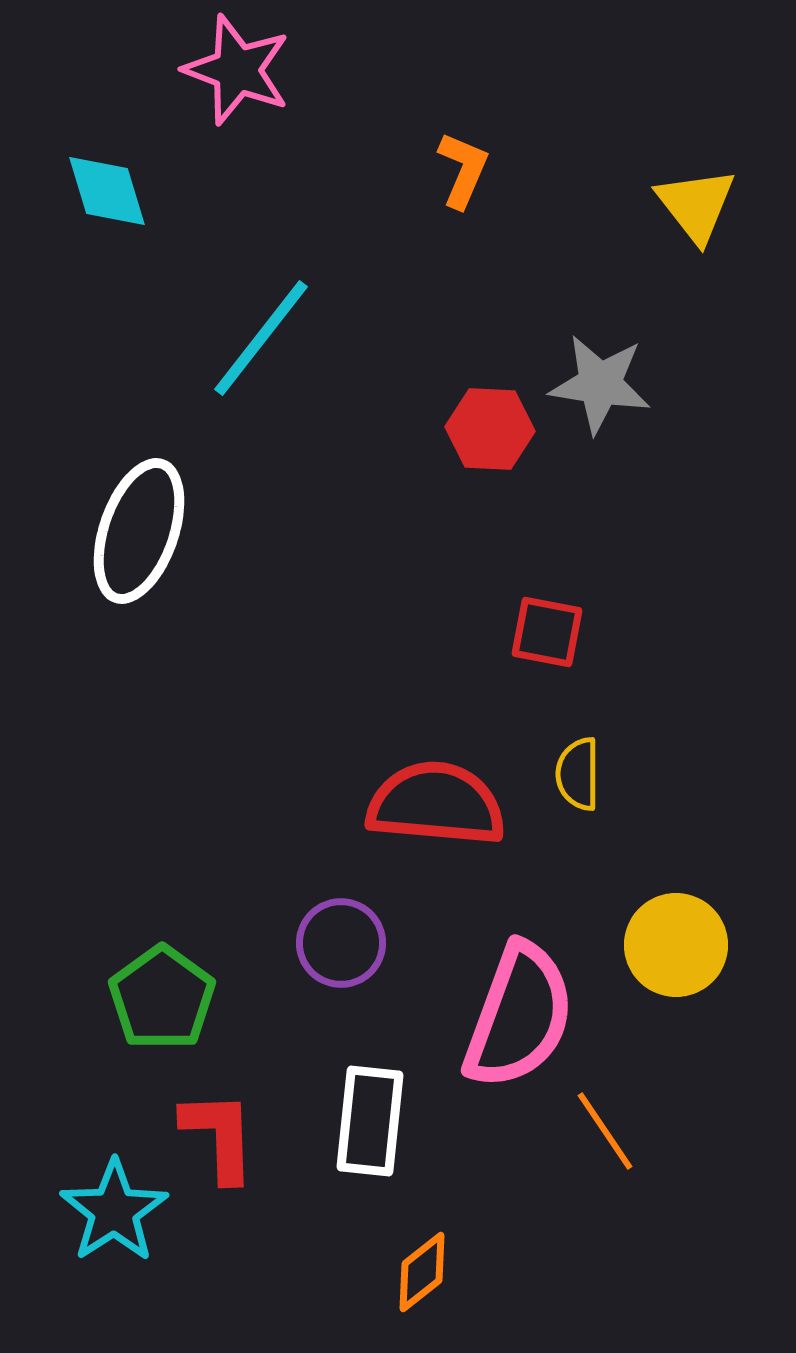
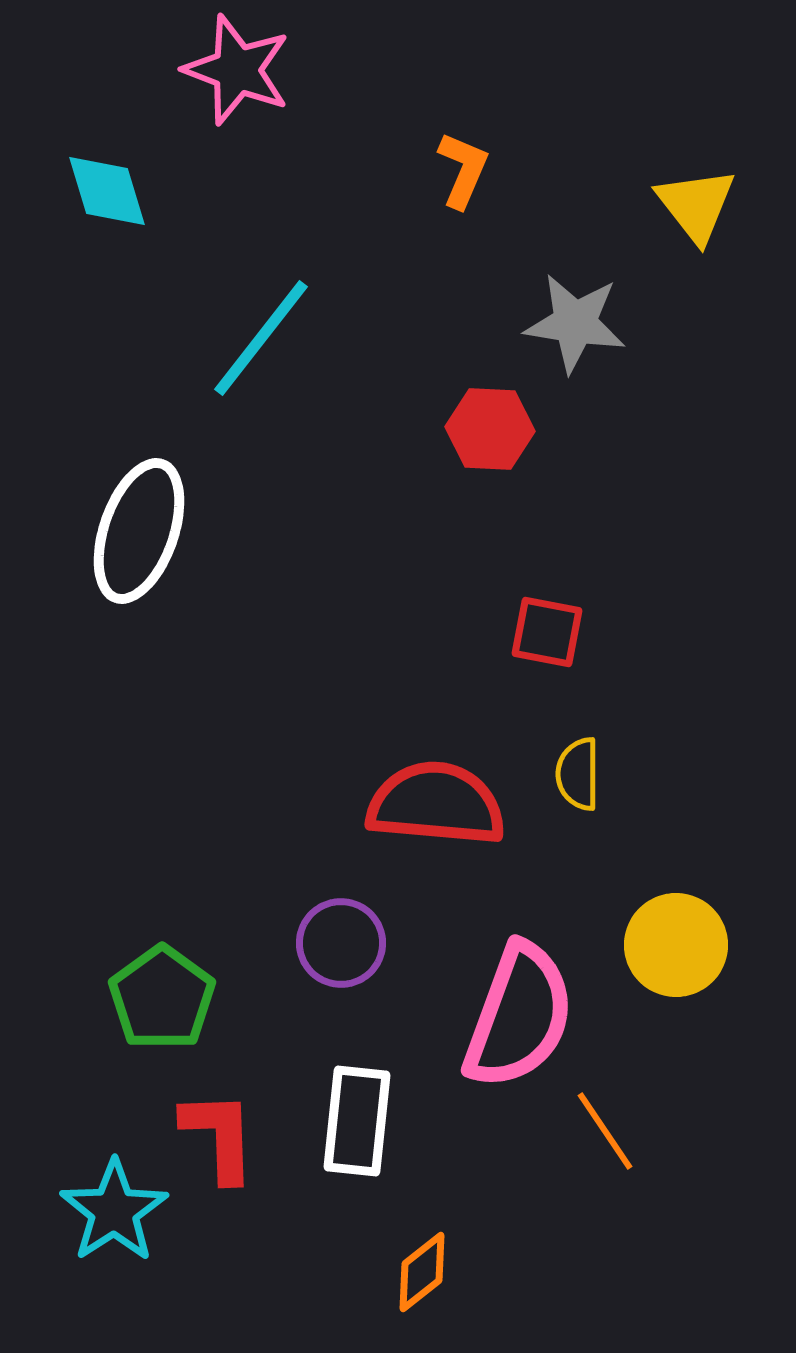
gray star: moved 25 px left, 61 px up
white rectangle: moved 13 px left
